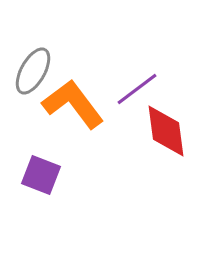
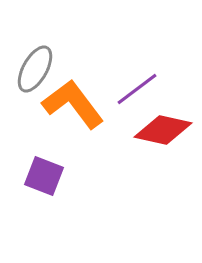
gray ellipse: moved 2 px right, 2 px up
red diamond: moved 3 px left, 1 px up; rotated 70 degrees counterclockwise
purple square: moved 3 px right, 1 px down
